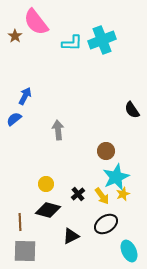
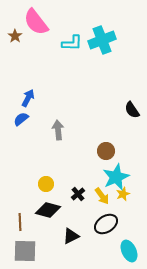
blue arrow: moved 3 px right, 2 px down
blue semicircle: moved 7 px right
